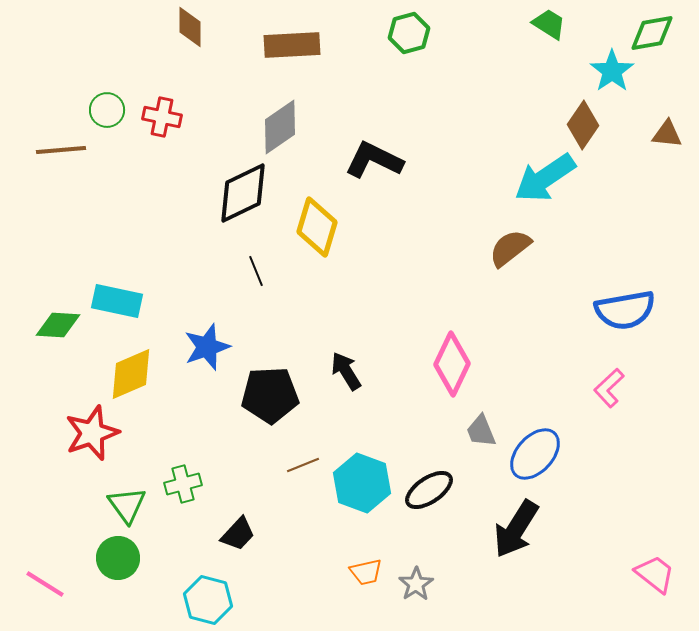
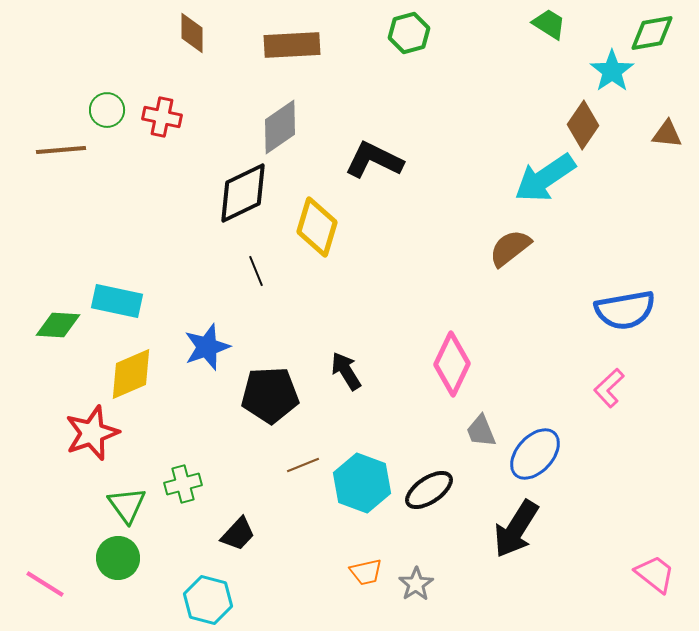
brown diamond at (190, 27): moved 2 px right, 6 px down
